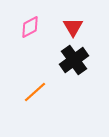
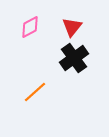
red triangle: moved 1 px left; rotated 10 degrees clockwise
black cross: moved 2 px up
